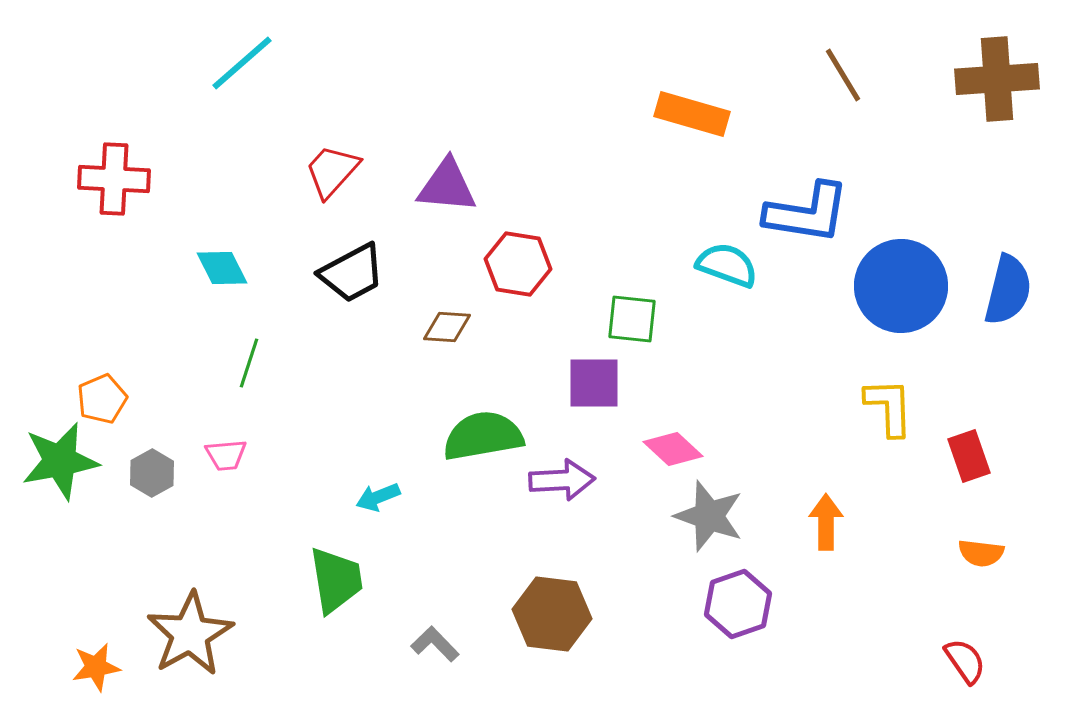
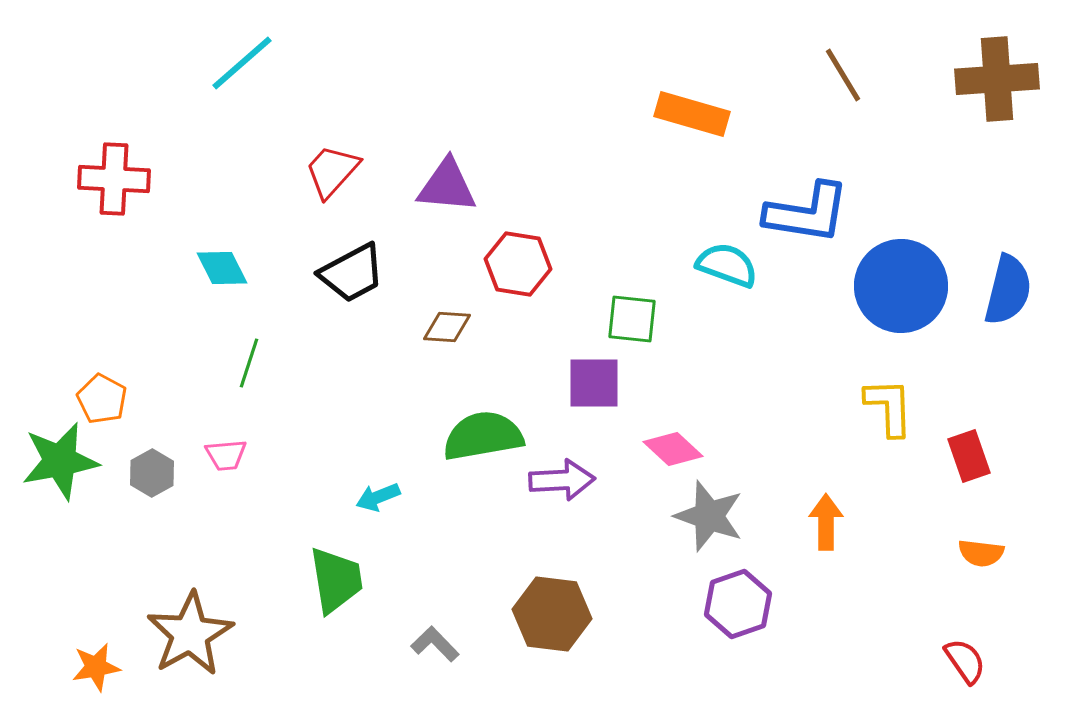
orange pentagon: rotated 21 degrees counterclockwise
